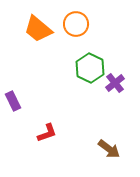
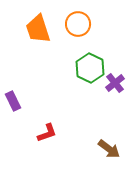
orange circle: moved 2 px right
orange trapezoid: rotated 32 degrees clockwise
